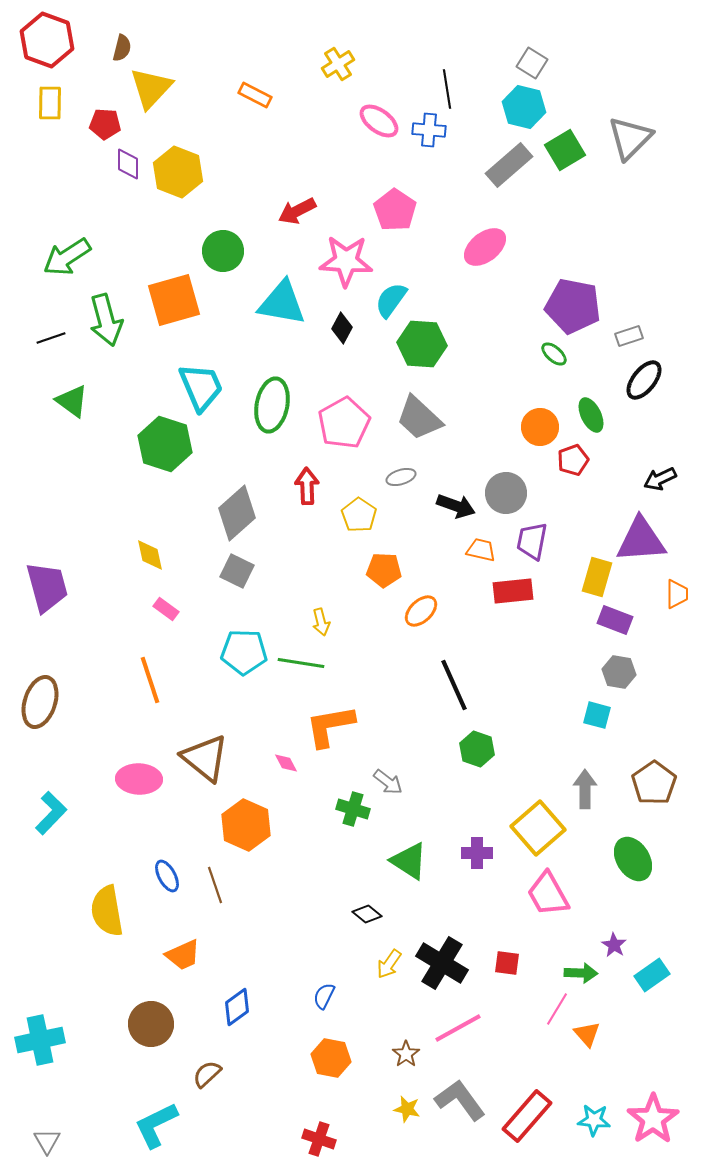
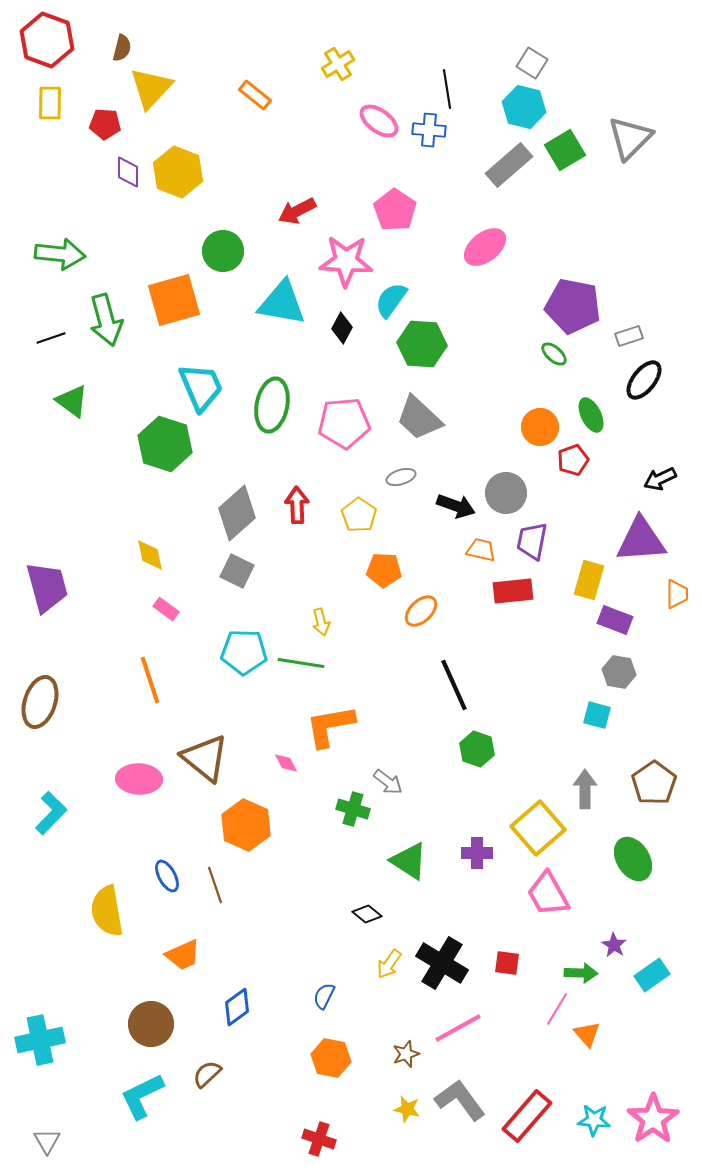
orange rectangle at (255, 95): rotated 12 degrees clockwise
purple diamond at (128, 164): moved 8 px down
green arrow at (67, 257): moved 7 px left, 3 px up; rotated 141 degrees counterclockwise
pink pentagon at (344, 423): rotated 24 degrees clockwise
red arrow at (307, 486): moved 10 px left, 19 px down
yellow rectangle at (597, 577): moved 8 px left, 3 px down
brown star at (406, 1054): rotated 16 degrees clockwise
cyan L-shape at (156, 1125): moved 14 px left, 29 px up
